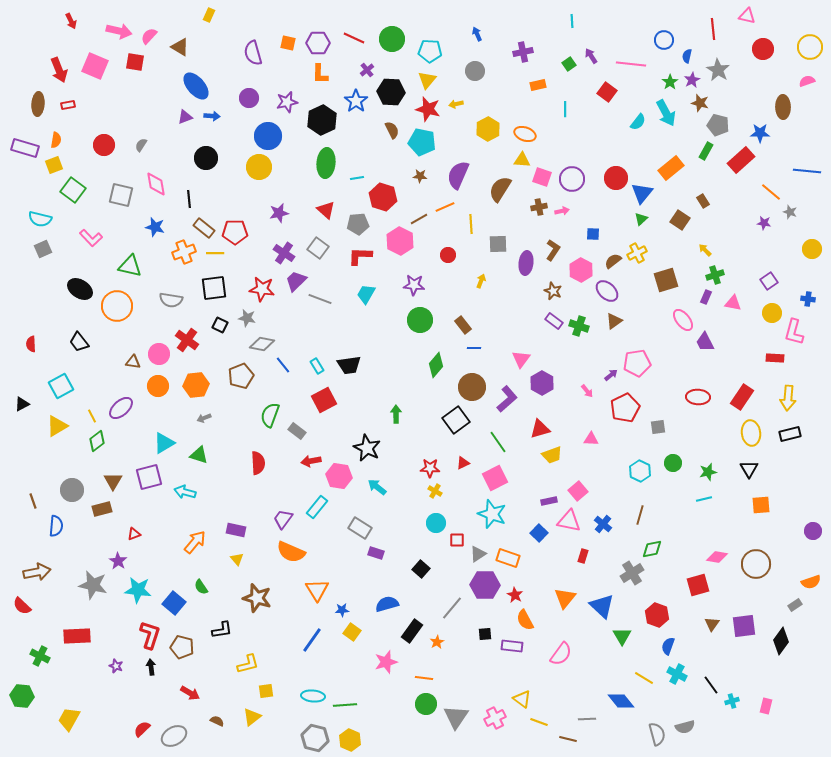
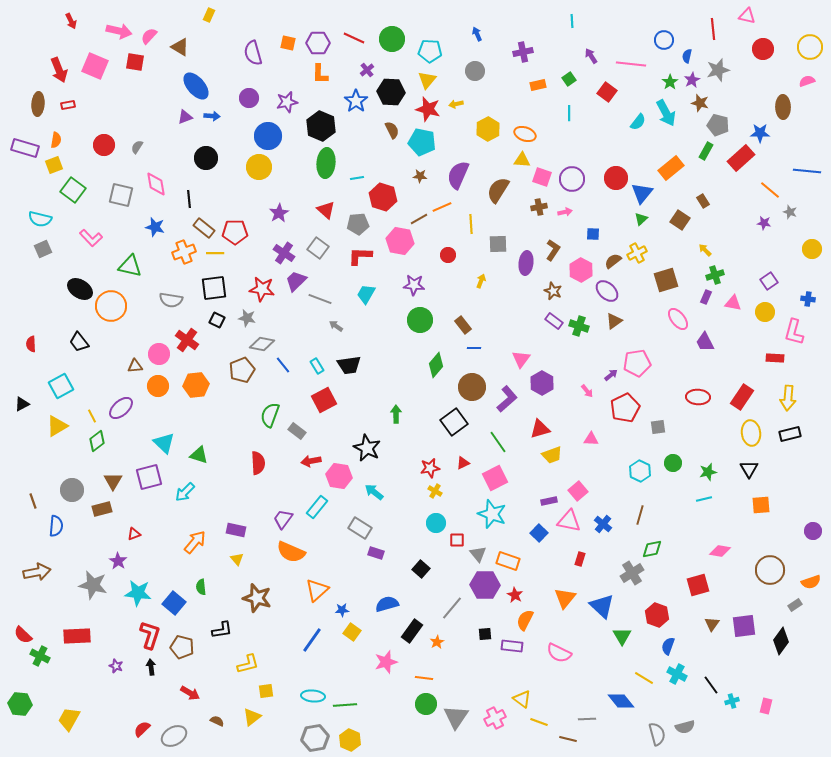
green square at (569, 64): moved 15 px down
gray star at (718, 70): rotated 25 degrees clockwise
cyan line at (565, 109): moved 4 px right, 4 px down
black hexagon at (322, 120): moved 1 px left, 6 px down; rotated 12 degrees counterclockwise
gray semicircle at (141, 145): moved 4 px left, 2 px down
red rectangle at (741, 160): moved 2 px up
brown semicircle at (500, 189): moved 2 px left, 1 px down
orange line at (771, 192): moved 1 px left, 2 px up
orange line at (445, 207): moved 3 px left
pink arrow at (562, 211): moved 3 px right, 1 px down
purple star at (279, 213): rotated 18 degrees counterclockwise
pink hexagon at (400, 241): rotated 16 degrees counterclockwise
orange circle at (117, 306): moved 6 px left
yellow circle at (772, 313): moved 7 px left, 1 px up
pink ellipse at (683, 320): moved 5 px left, 1 px up
black square at (220, 325): moved 3 px left, 5 px up
brown triangle at (133, 362): moved 2 px right, 4 px down; rotated 14 degrees counterclockwise
brown pentagon at (241, 376): moved 1 px right, 6 px up
gray arrow at (204, 418): moved 132 px right, 92 px up; rotated 56 degrees clockwise
black square at (456, 420): moved 2 px left, 2 px down
cyan triangle at (164, 443): rotated 45 degrees counterclockwise
red star at (430, 468): rotated 12 degrees counterclockwise
cyan arrow at (377, 487): moved 3 px left, 5 px down
cyan arrow at (185, 492): rotated 60 degrees counterclockwise
gray triangle at (478, 554): rotated 36 degrees counterclockwise
red rectangle at (583, 556): moved 3 px left, 3 px down
pink diamond at (717, 557): moved 3 px right, 6 px up
orange rectangle at (508, 558): moved 3 px down
brown circle at (756, 564): moved 14 px right, 6 px down
green semicircle at (201, 587): rotated 28 degrees clockwise
cyan star at (138, 590): moved 3 px down
orange triangle at (317, 590): rotated 20 degrees clockwise
red semicircle at (22, 606): moved 1 px right, 29 px down
orange semicircle at (525, 620): rotated 55 degrees clockwise
pink semicircle at (561, 654): moved 2 px left, 1 px up; rotated 80 degrees clockwise
green hexagon at (22, 696): moved 2 px left, 8 px down
gray hexagon at (315, 738): rotated 24 degrees counterclockwise
